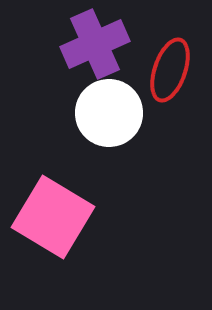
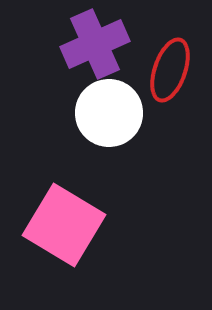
pink square: moved 11 px right, 8 px down
